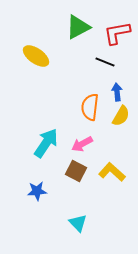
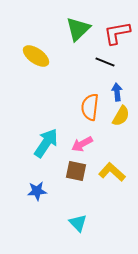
green triangle: moved 2 px down; rotated 16 degrees counterclockwise
brown square: rotated 15 degrees counterclockwise
